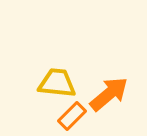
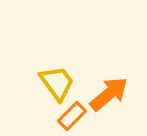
yellow trapezoid: rotated 48 degrees clockwise
